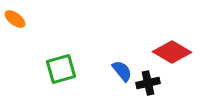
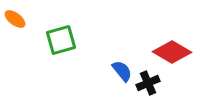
green square: moved 29 px up
black cross: rotated 10 degrees counterclockwise
